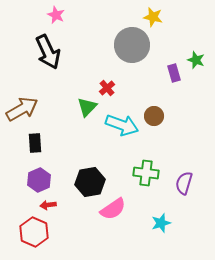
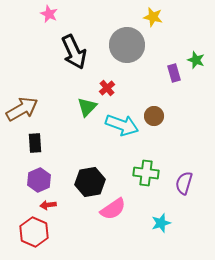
pink star: moved 7 px left, 1 px up
gray circle: moved 5 px left
black arrow: moved 26 px right
